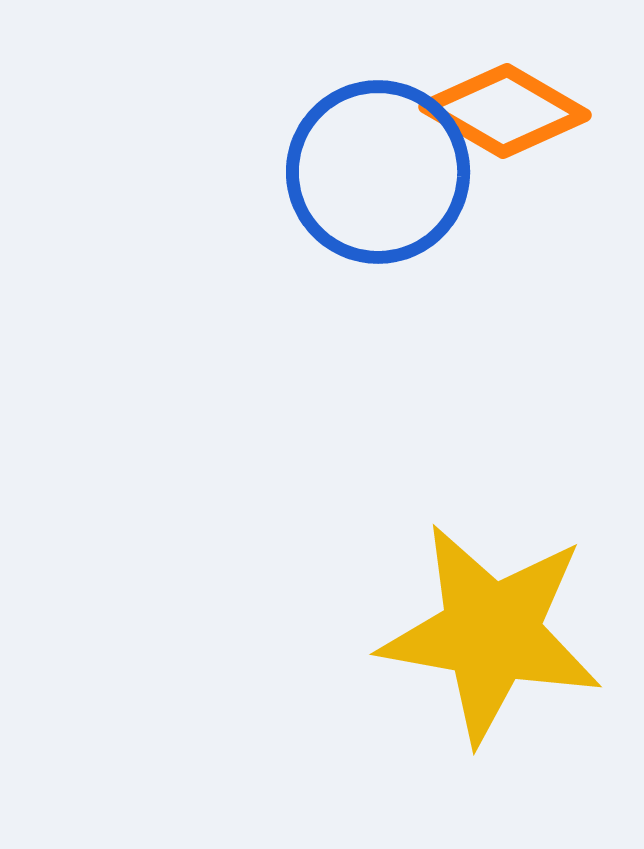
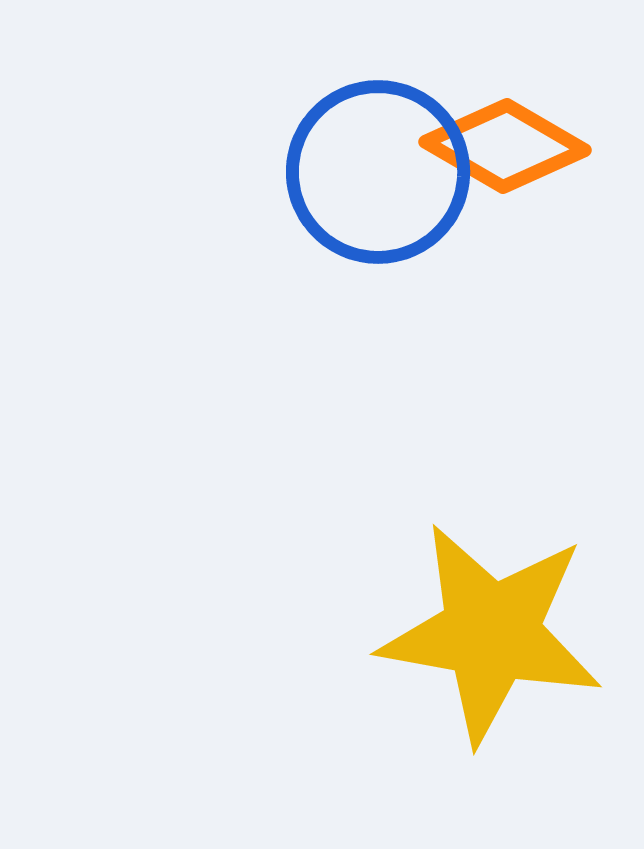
orange diamond: moved 35 px down
